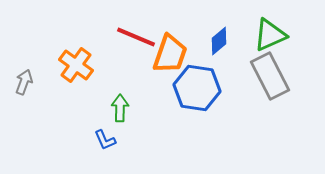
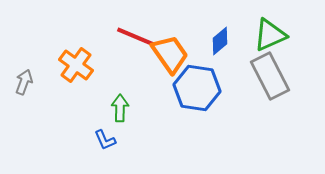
blue diamond: moved 1 px right
orange trapezoid: rotated 54 degrees counterclockwise
